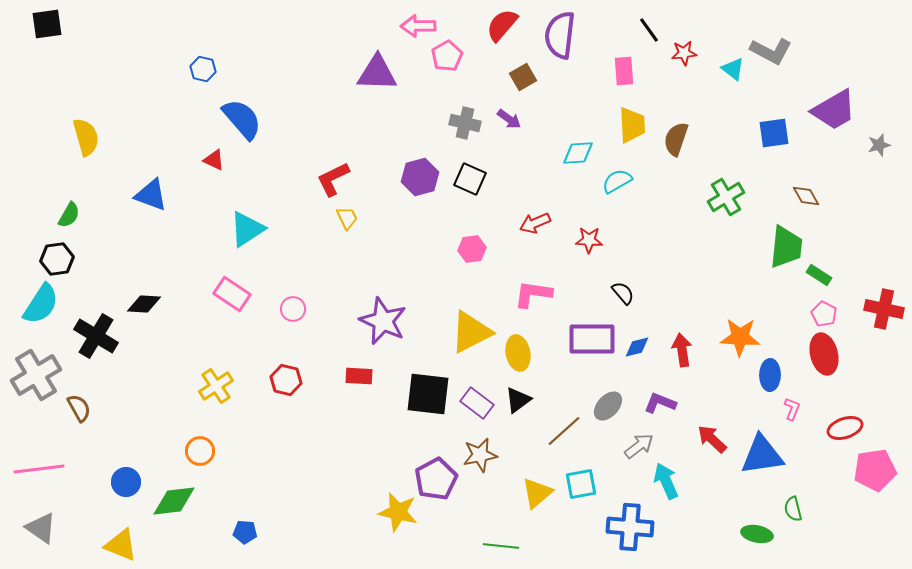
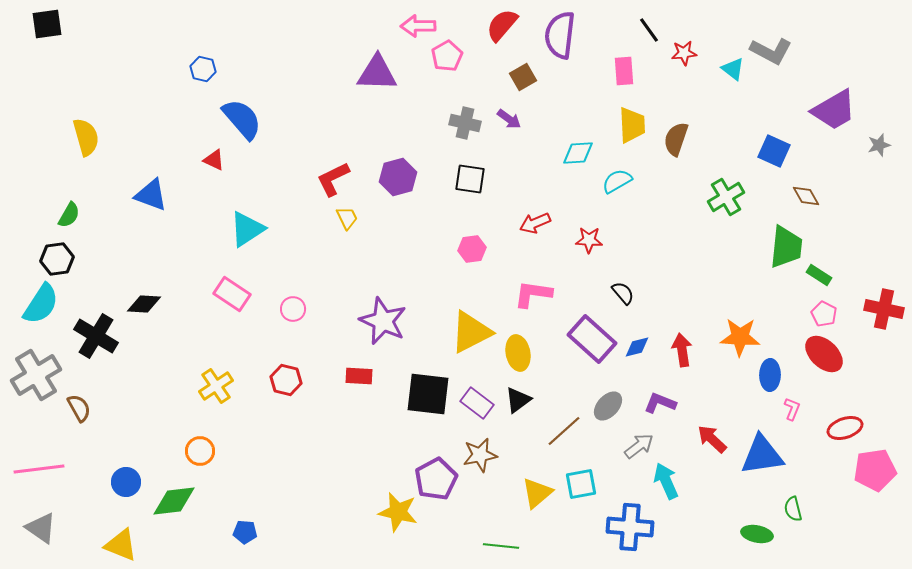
blue square at (774, 133): moved 18 px down; rotated 32 degrees clockwise
purple hexagon at (420, 177): moved 22 px left
black square at (470, 179): rotated 16 degrees counterclockwise
purple rectangle at (592, 339): rotated 42 degrees clockwise
red ellipse at (824, 354): rotated 33 degrees counterclockwise
